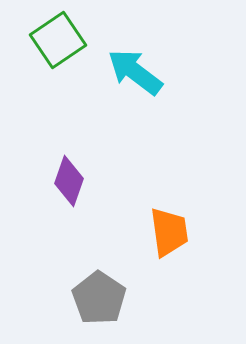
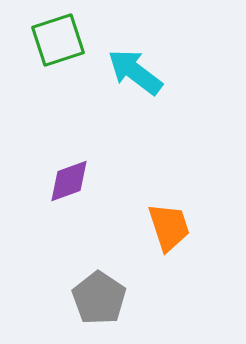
green square: rotated 16 degrees clockwise
purple diamond: rotated 51 degrees clockwise
orange trapezoid: moved 5 px up; rotated 10 degrees counterclockwise
